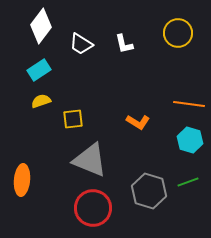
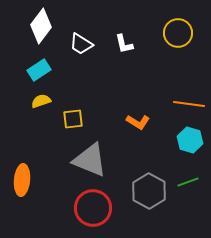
gray hexagon: rotated 12 degrees clockwise
